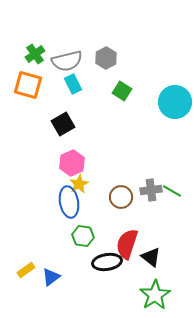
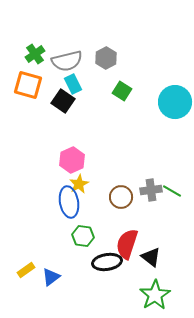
black square: moved 23 px up; rotated 25 degrees counterclockwise
pink hexagon: moved 3 px up
